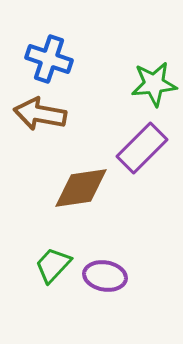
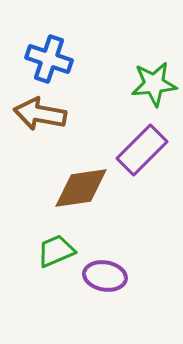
purple rectangle: moved 2 px down
green trapezoid: moved 3 px right, 14 px up; rotated 24 degrees clockwise
